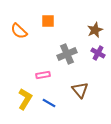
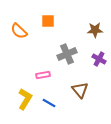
brown star: rotated 21 degrees clockwise
purple cross: moved 1 px right, 6 px down
